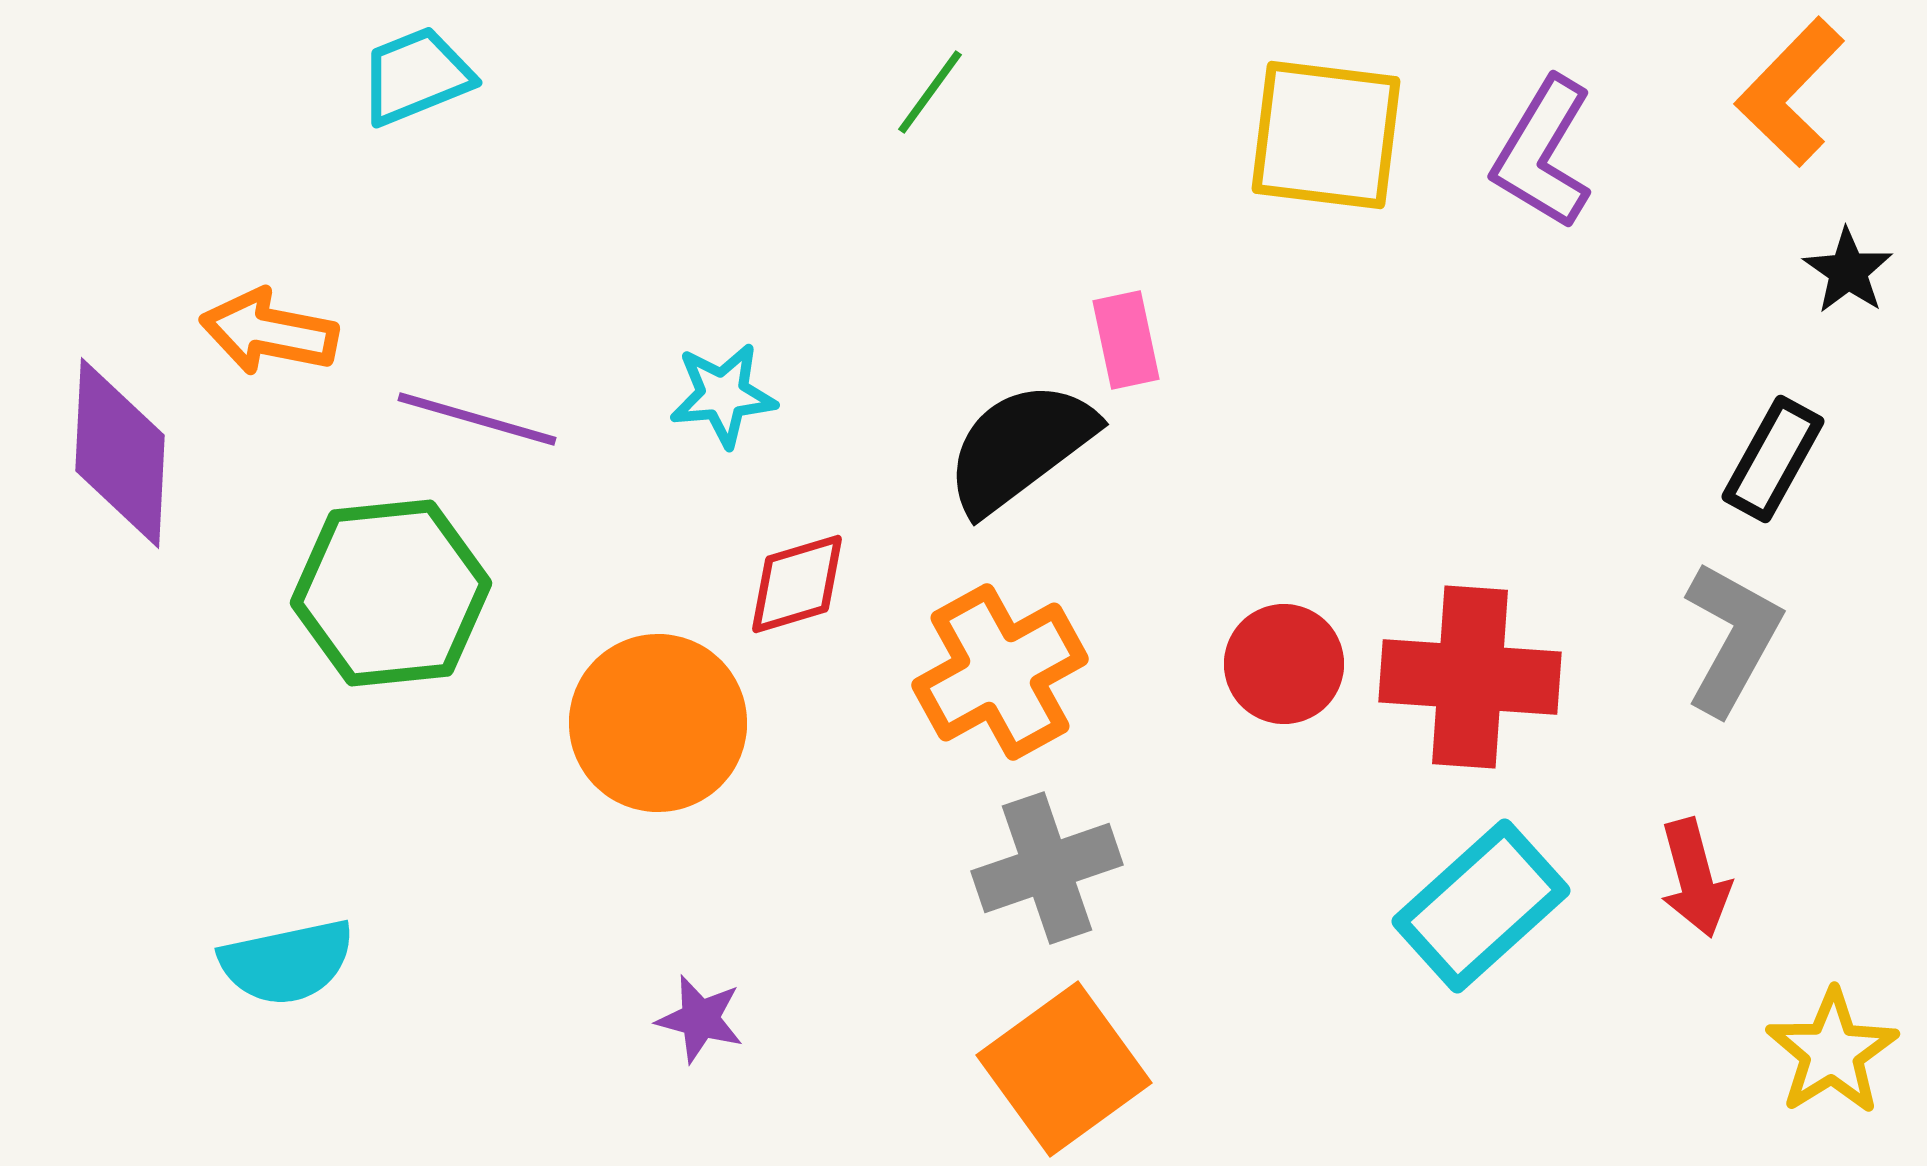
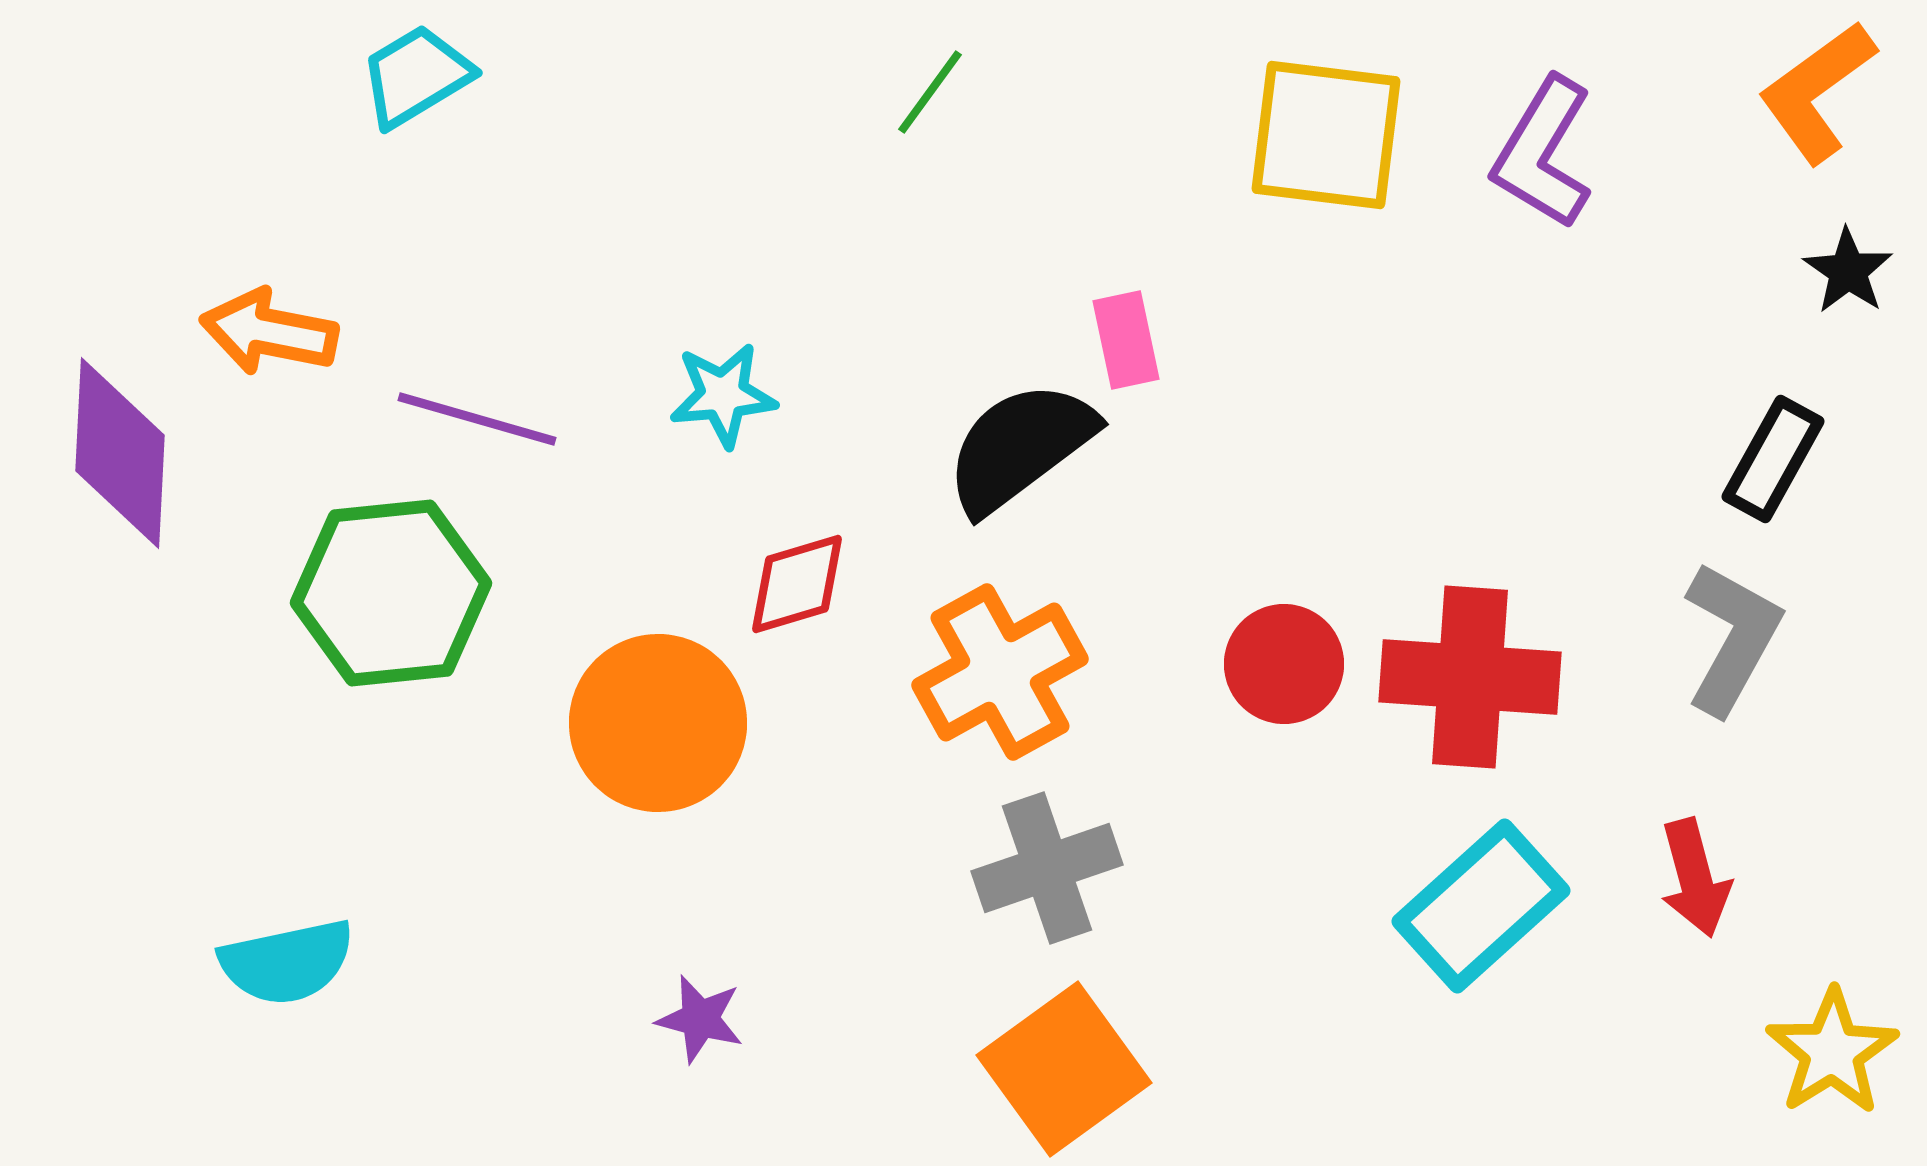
cyan trapezoid: rotated 9 degrees counterclockwise
orange L-shape: moved 27 px right; rotated 10 degrees clockwise
